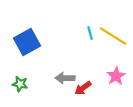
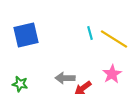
yellow line: moved 1 px right, 3 px down
blue square: moved 1 px left, 7 px up; rotated 16 degrees clockwise
pink star: moved 4 px left, 2 px up
